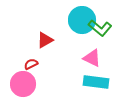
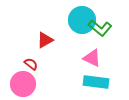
red semicircle: rotated 64 degrees clockwise
